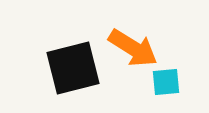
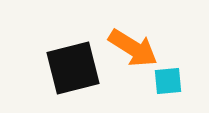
cyan square: moved 2 px right, 1 px up
